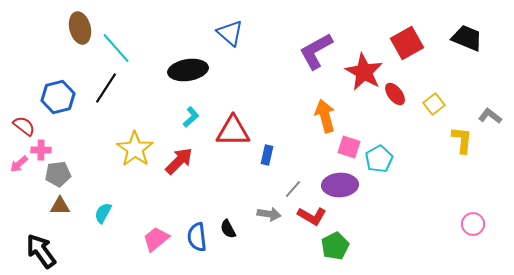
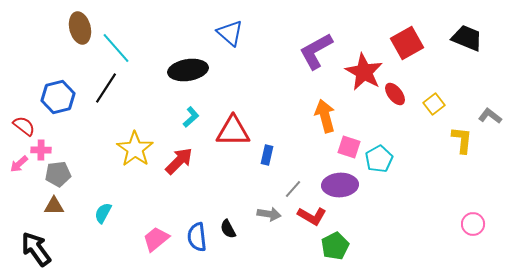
brown triangle: moved 6 px left
black arrow: moved 5 px left, 2 px up
